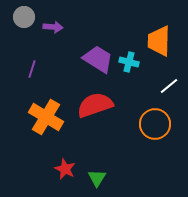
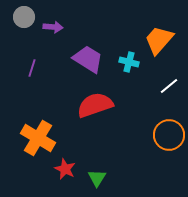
orange trapezoid: moved 1 px up; rotated 40 degrees clockwise
purple trapezoid: moved 10 px left
purple line: moved 1 px up
orange cross: moved 8 px left, 21 px down
orange circle: moved 14 px right, 11 px down
